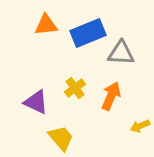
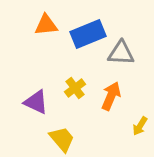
blue rectangle: moved 1 px down
yellow arrow: rotated 36 degrees counterclockwise
yellow trapezoid: moved 1 px right, 1 px down
